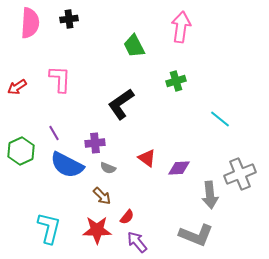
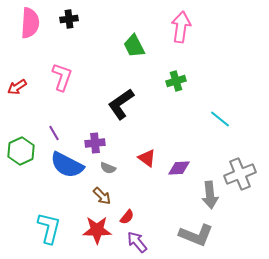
pink L-shape: moved 2 px right, 2 px up; rotated 16 degrees clockwise
